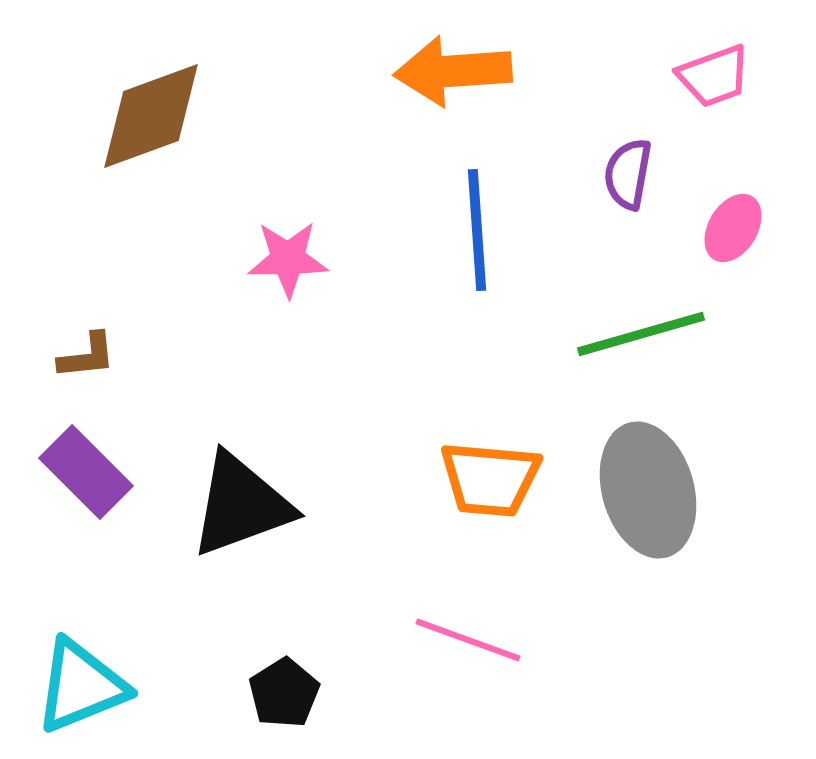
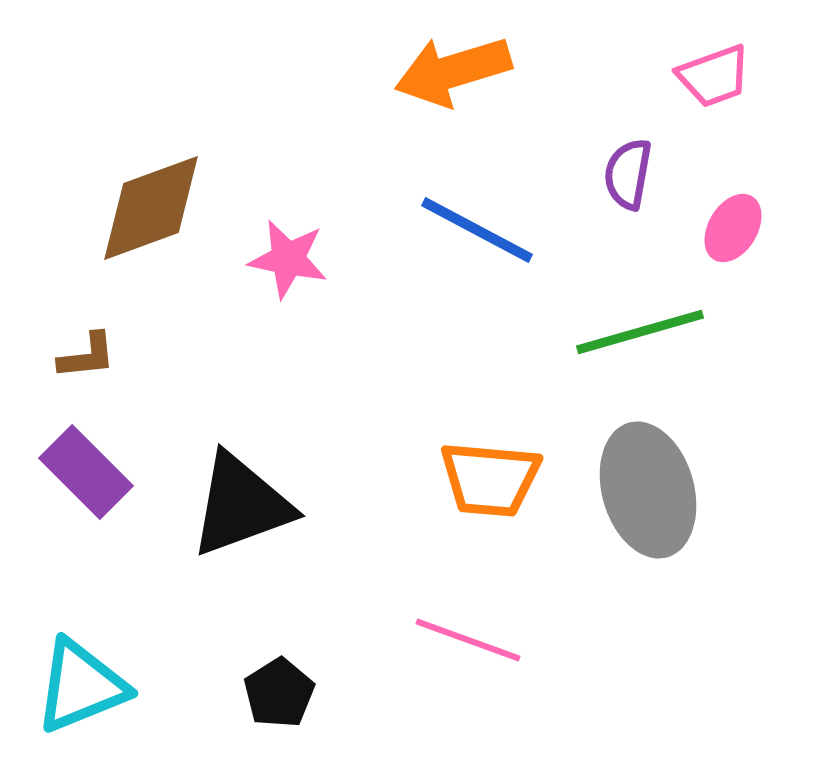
orange arrow: rotated 13 degrees counterclockwise
brown diamond: moved 92 px down
blue line: rotated 58 degrees counterclockwise
pink star: rotated 12 degrees clockwise
green line: moved 1 px left, 2 px up
black pentagon: moved 5 px left
